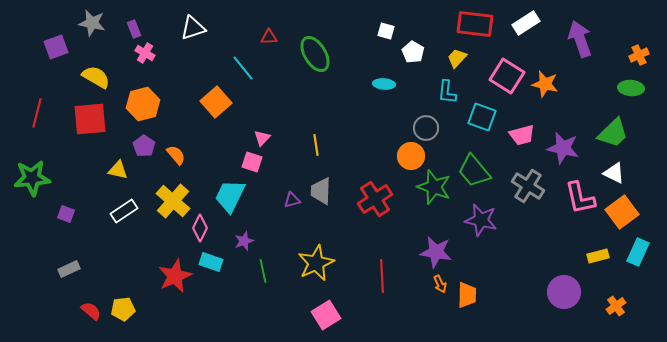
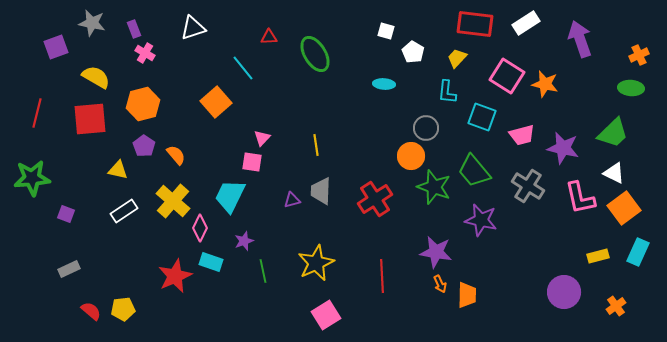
pink square at (252, 162): rotated 10 degrees counterclockwise
orange square at (622, 212): moved 2 px right, 4 px up
